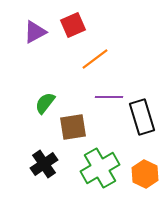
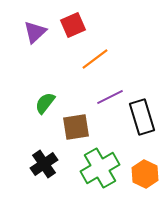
purple triangle: rotated 15 degrees counterclockwise
purple line: moved 1 px right; rotated 28 degrees counterclockwise
brown square: moved 3 px right
